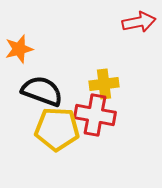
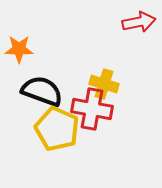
orange star: rotated 16 degrees clockwise
yellow cross: rotated 24 degrees clockwise
red cross: moved 3 px left, 6 px up
yellow pentagon: rotated 21 degrees clockwise
